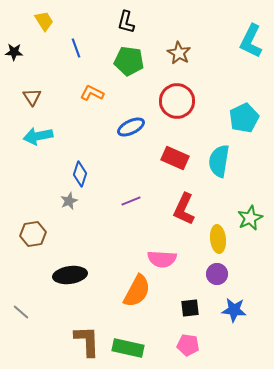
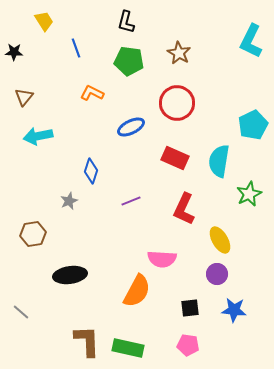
brown triangle: moved 8 px left; rotated 12 degrees clockwise
red circle: moved 2 px down
cyan pentagon: moved 9 px right, 7 px down
blue diamond: moved 11 px right, 3 px up
green star: moved 1 px left, 24 px up
yellow ellipse: moved 2 px right, 1 px down; rotated 24 degrees counterclockwise
